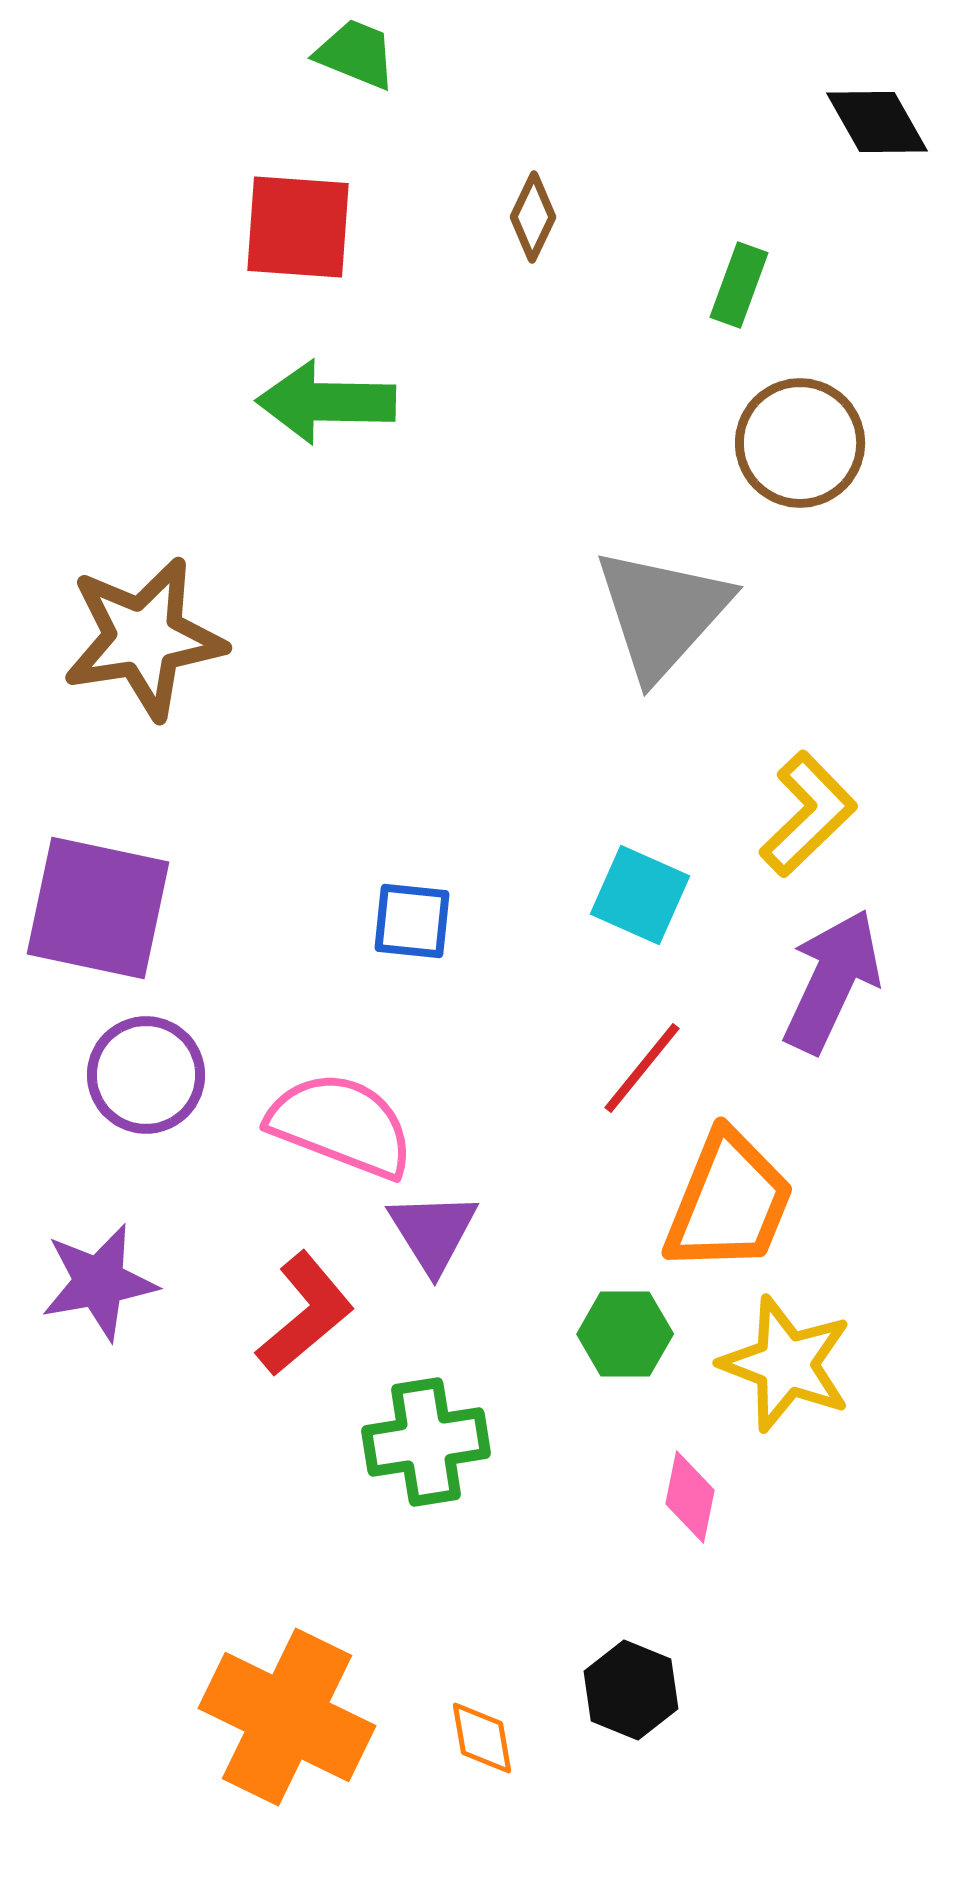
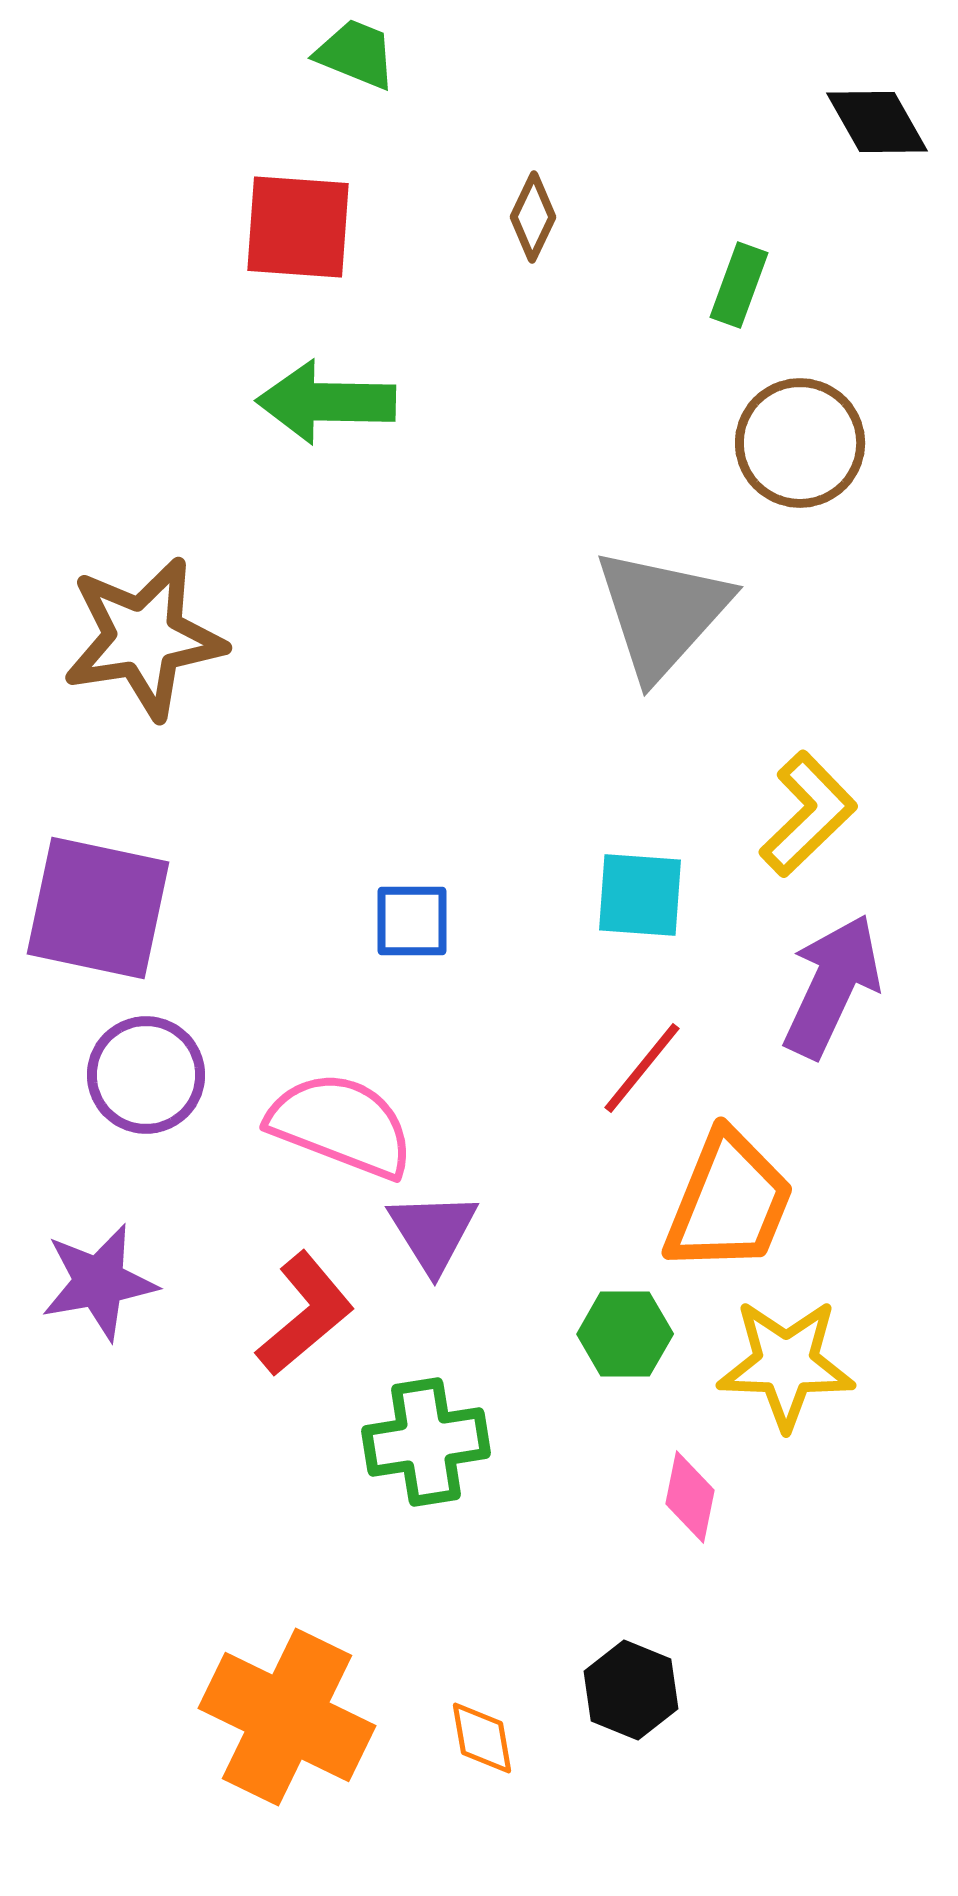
cyan square: rotated 20 degrees counterclockwise
blue square: rotated 6 degrees counterclockwise
purple arrow: moved 5 px down
yellow star: rotated 19 degrees counterclockwise
